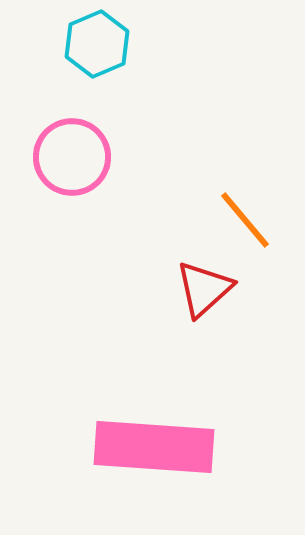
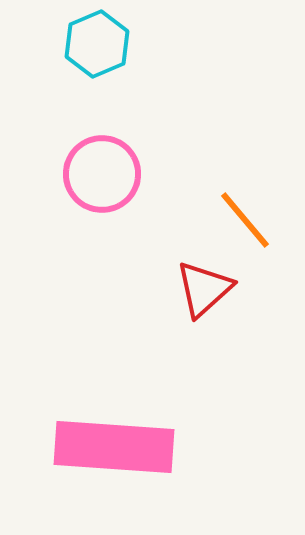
pink circle: moved 30 px right, 17 px down
pink rectangle: moved 40 px left
